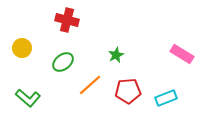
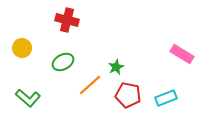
green star: moved 12 px down
green ellipse: rotated 10 degrees clockwise
red pentagon: moved 4 px down; rotated 15 degrees clockwise
